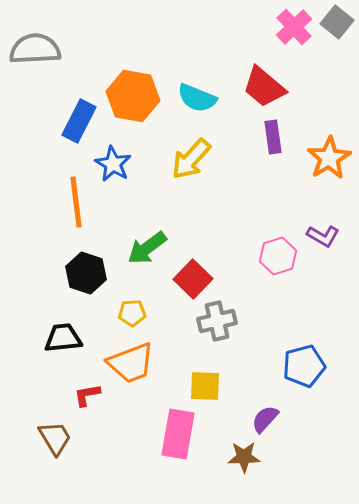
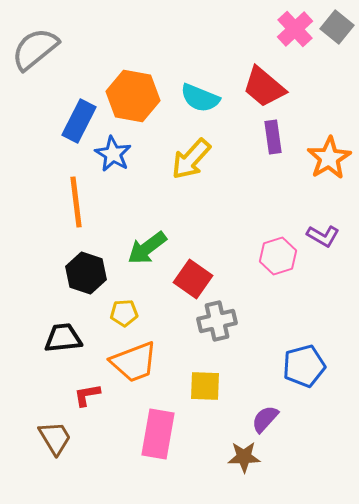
gray square: moved 5 px down
pink cross: moved 1 px right, 2 px down
gray semicircle: rotated 36 degrees counterclockwise
cyan semicircle: moved 3 px right
blue star: moved 10 px up
red square: rotated 9 degrees counterclockwise
yellow pentagon: moved 8 px left
orange trapezoid: moved 3 px right, 1 px up
pink rectangle: moved 20 px left
